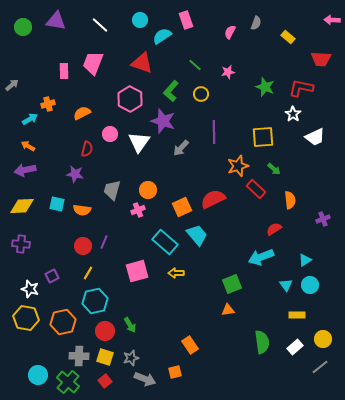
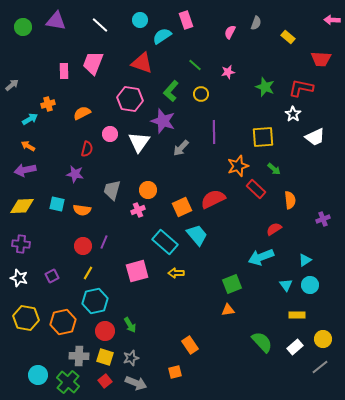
pink hexagon at (130, 99): rotated 20 degrees counterclockwise
white star at (30, 289): moved 11 px left, 11 px up
green semicircle at (262, 342): rotated 35 degrees counterclockwise
gray arrow at (145, 379): moved 9 px left, 4 px down
